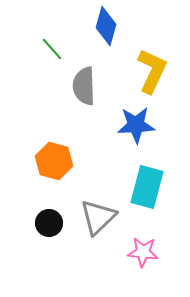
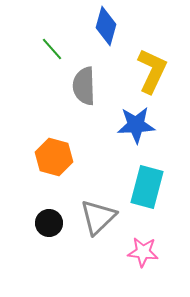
orange hexagon: moved 4 px up
